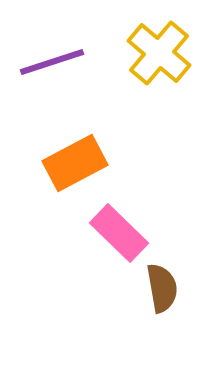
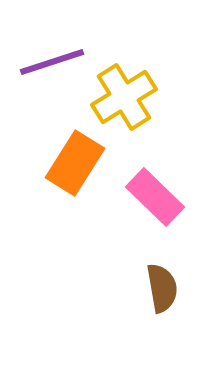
yellow cross: moved 35 px left, 44 px down; rotated 18 degrees clockwise
orange rectangle: rotated 30 degrees counterclockwise
pink rectangle: moved 36 px right, 36 px up
